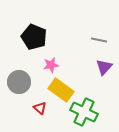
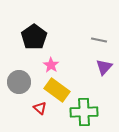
black pentagon: rotated 15 degrees clockwise
pink star: rotated 28 degrees counterclockwise
yellow rectangle: moved 4 px left
green cross: rotated 28 degrees counterclockwise
